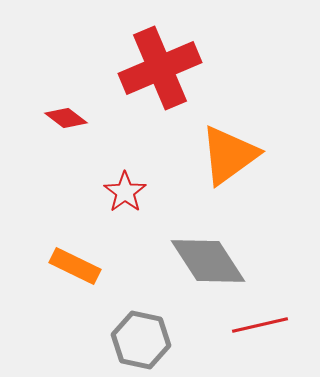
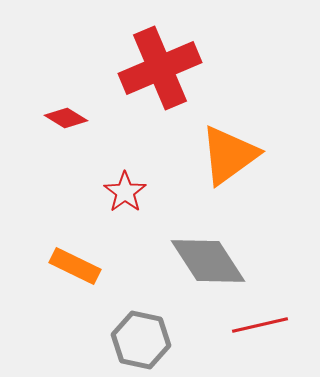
red diamond: rotated 6 degrees counterclockwise
